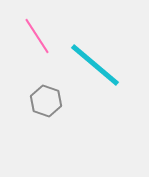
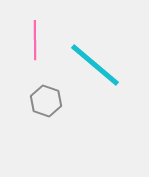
pink line: moved 2 px left, 4 px down; rotated 33 degrees clockwise
